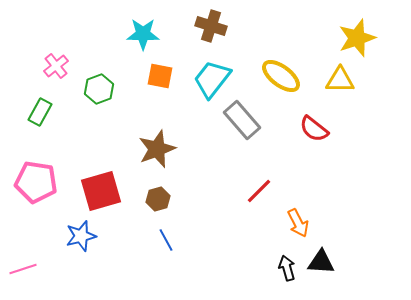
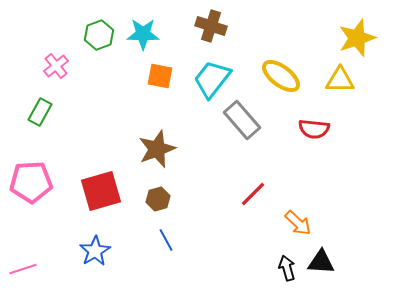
green hexagon: moved 54 px up
red semicircle: rotated 32 degrees counterclockwise
pink pentagon: moved 5 px left; rotated 12 degrees counterclockwise
red line: moved 6 px left, 3 px down
orange arrow: rotated 20 degrees counterclockwise
blue star: moved 14 px right, 15 px down; rotated 16 degrees counterclockwise
